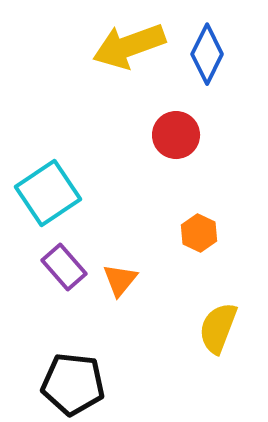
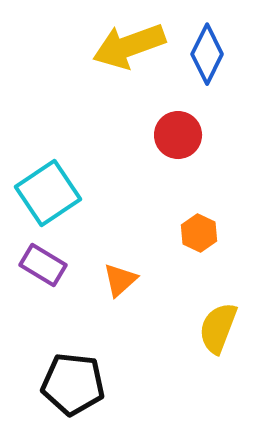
red circle: moved 2 px right
purple rectangle: moved 21 px left, 2 px up; rotated 18 degrees counterclockwise
orange triangle: rotated 9 degrees clockwise
